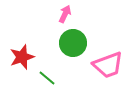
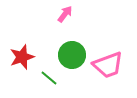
pink arrow: rotated 12 degrees clockwise
green circle: moved 1 px left, 12 px down
green line: moved 2 px right
